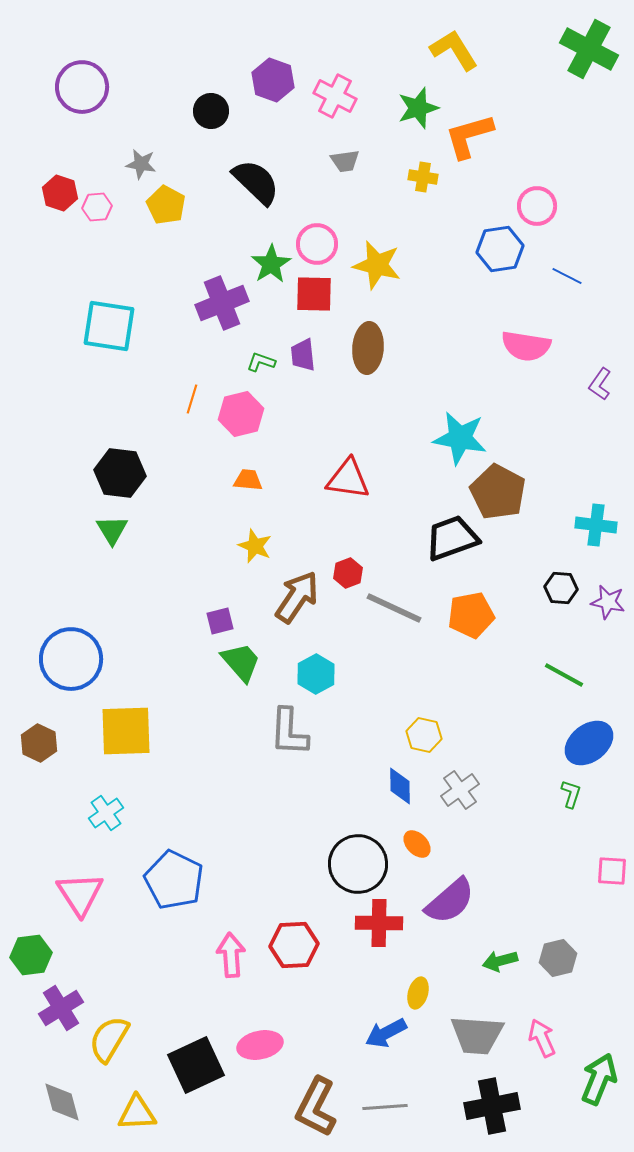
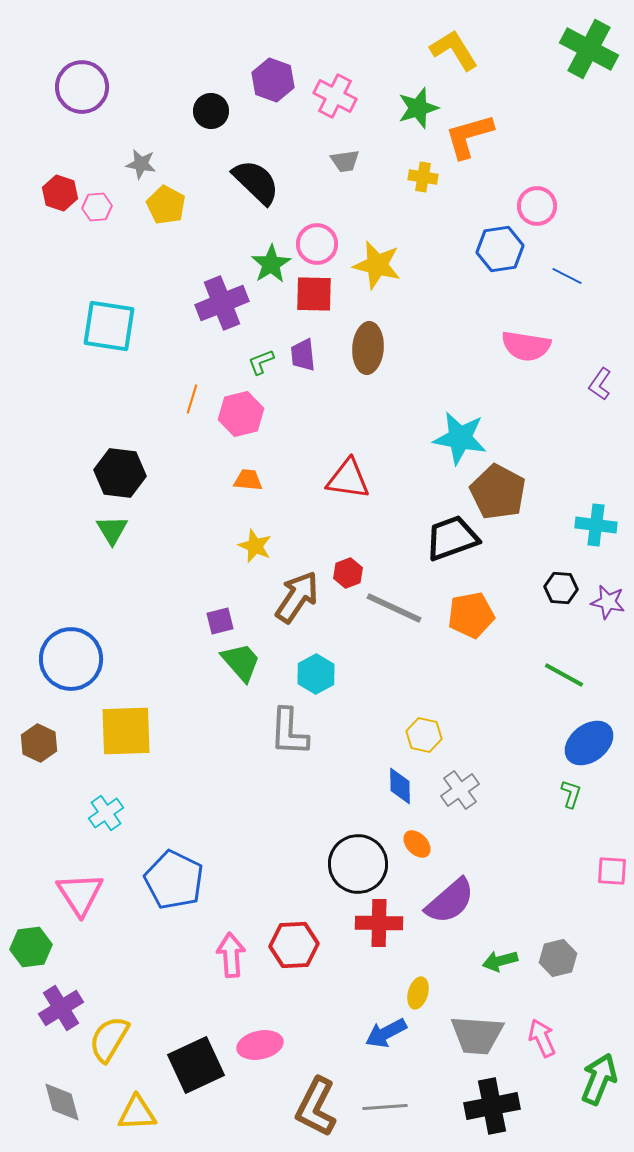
green L-shape at (261, 362): rotated 40 degrees counterclockwise
green hexagon at (31, 955): moved 8 px up
